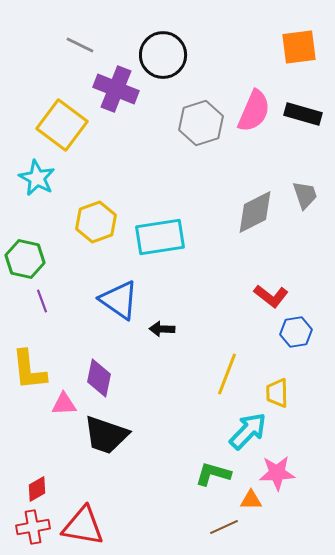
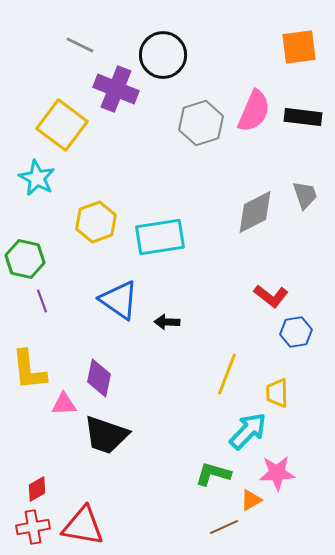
black rectangle: moved 3 px down; rotated 9 degrees counterclockwise
black arrow: moved 5 px right, 7 px up
orange triangle: rotated 30 degrees counterclockwise
